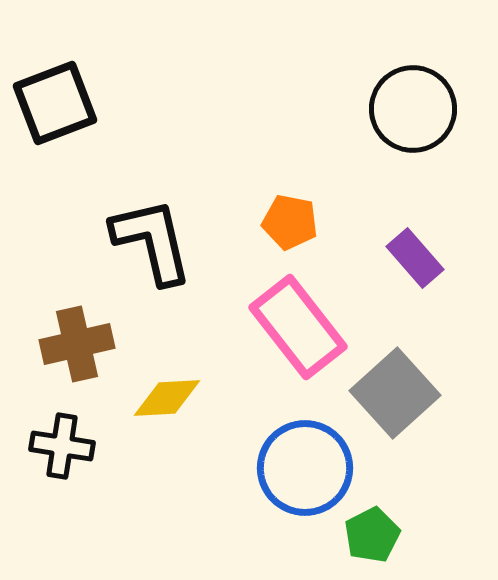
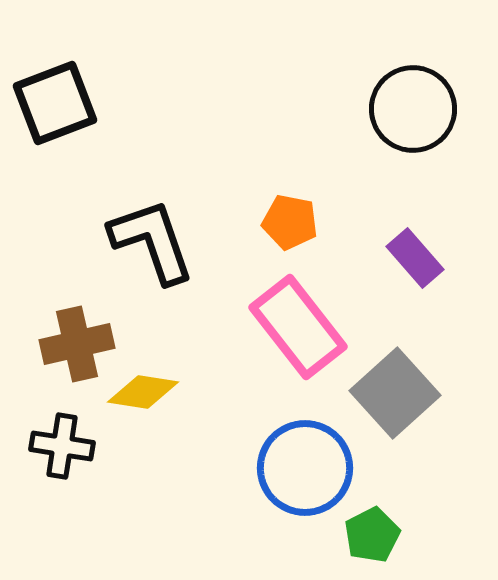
black L-shape: rotated 6 degrees counterclockwise
yellow diamond: moved 24 px left, 6 px up; rotated 12 degrees clockwise
